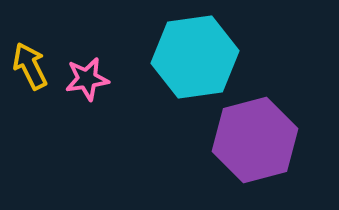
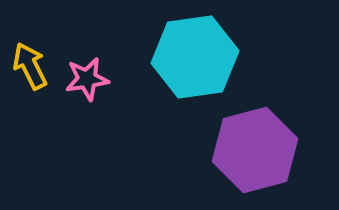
purple hexagon: moved 10 px down
